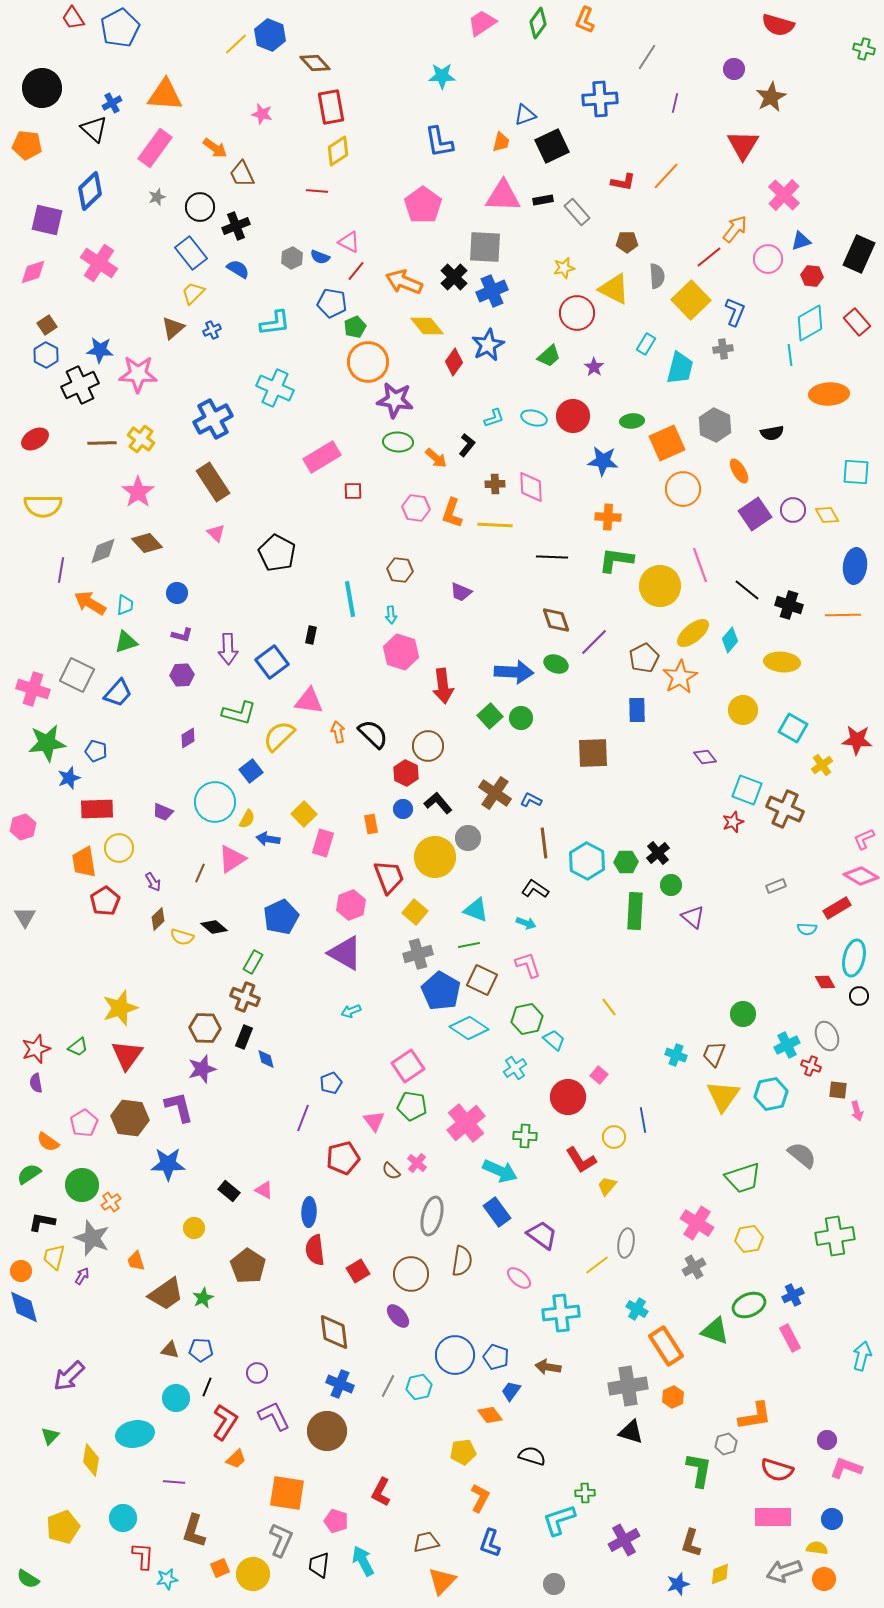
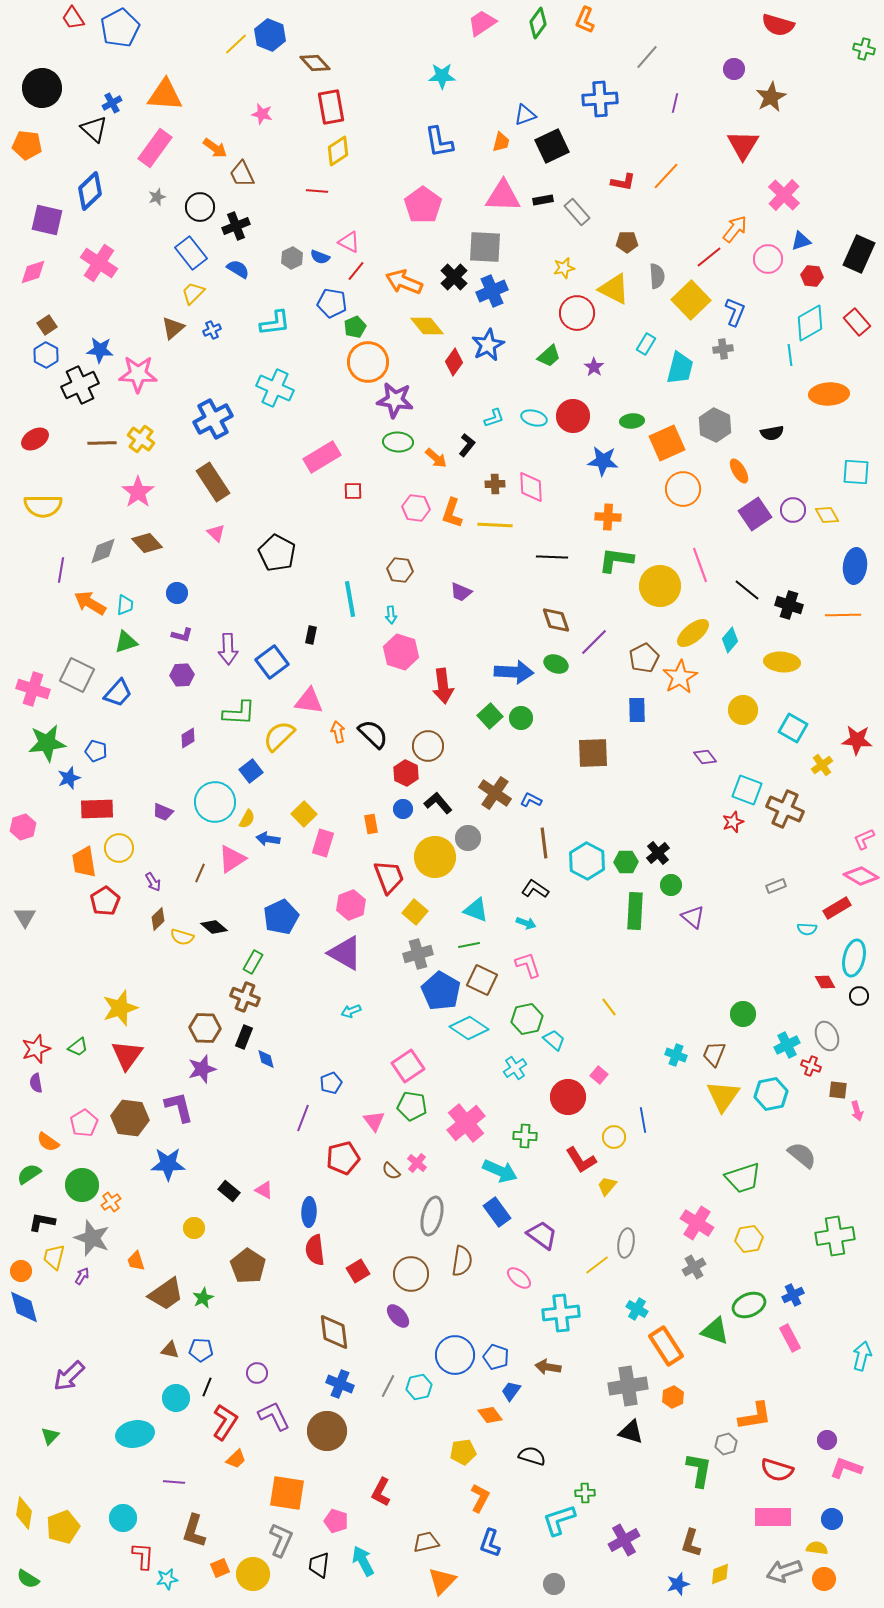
gray line at (647, 57): rotated 8 degrees clockwise
green L-shape at (239, 713): rotated 12 degrees counterclockwise
yellow diamond at (91, 1460): moved 67 px left, 53 px down
